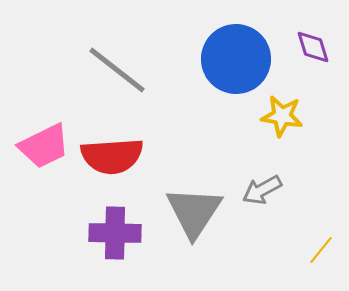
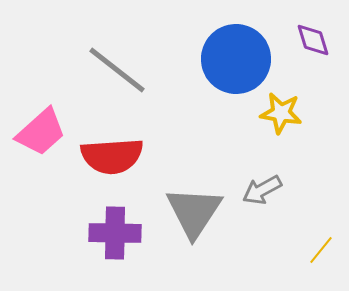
purple diamond: moved 7 px up
yellow star: moved 1 px left, 3 px up
pink trapezoid: moved 3 px left, 14 px up; rotated 16 degrees counterclockwise
